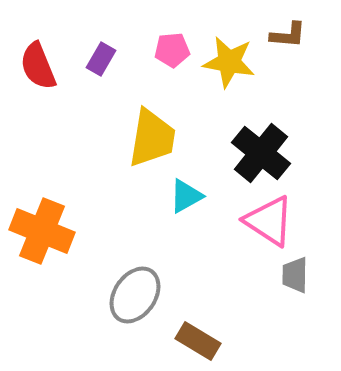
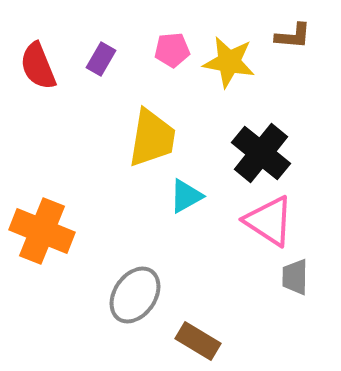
brown L-shape: moved 5 px right, 1 px down
gray trapezoid: moved 2 px down
